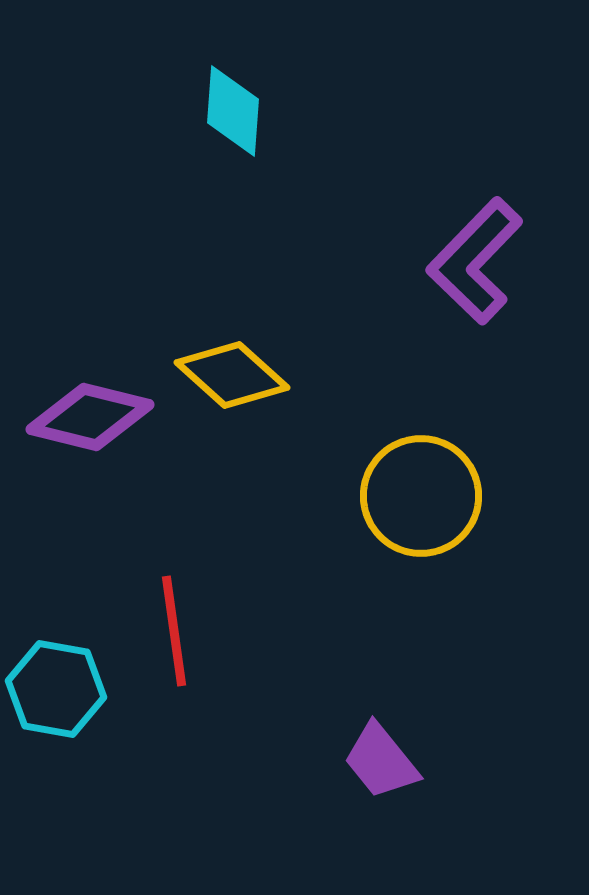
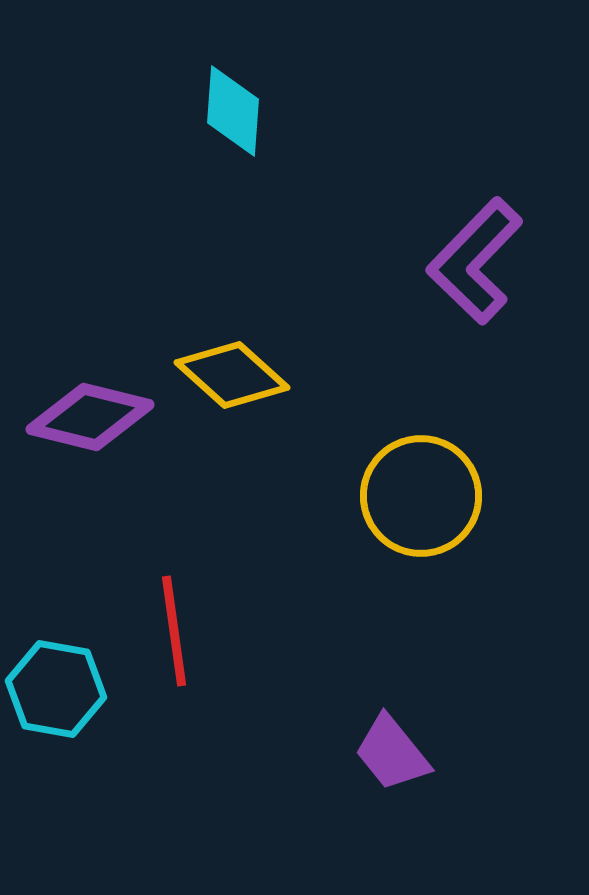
purple trapezoid: moved 11 px right, 8 px up
